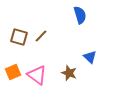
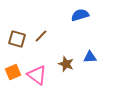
blue semicircle: rotated 90 degrees counterclockwise
brown square: moved 2 px left, 2 px down
blue triangle: rotated 48 degrees counterclockwise
brown star: moved 3 px left, 9 px up
